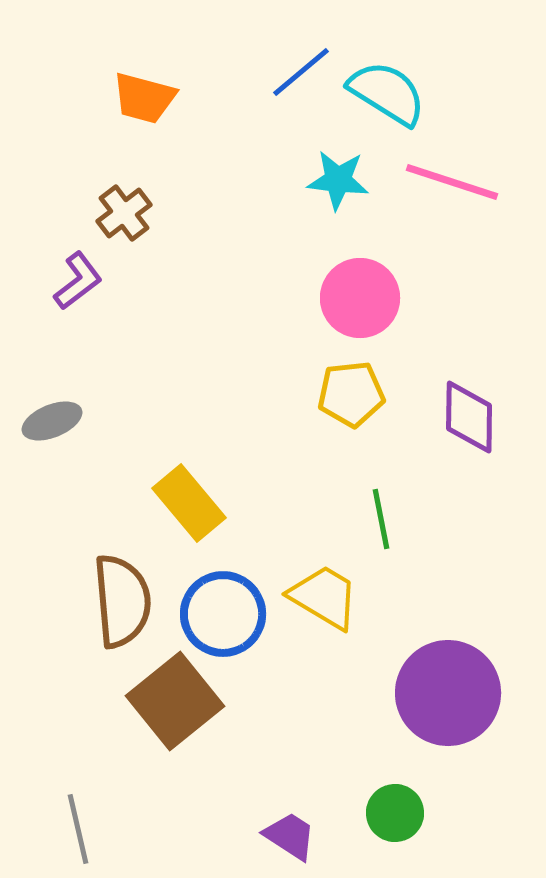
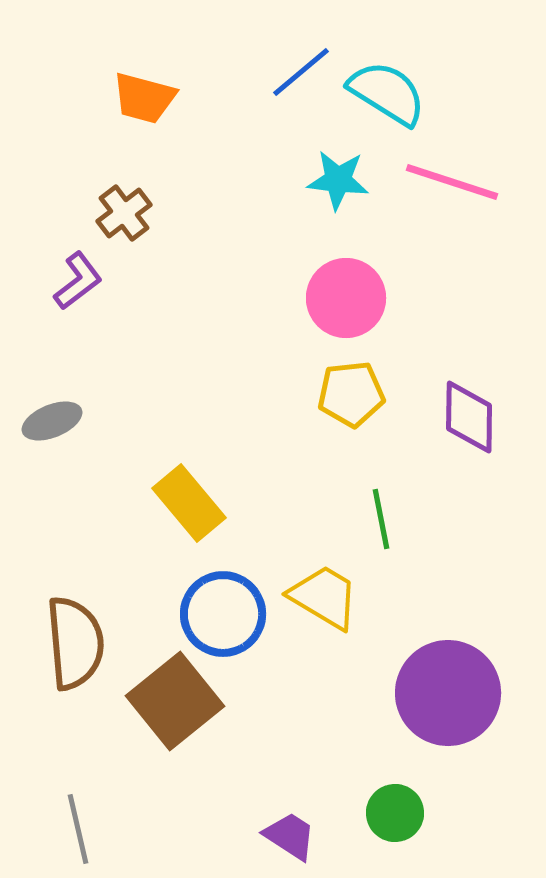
pink circle: moved 14 px left
brown semicircle: moved 47 px left, 42 px down
